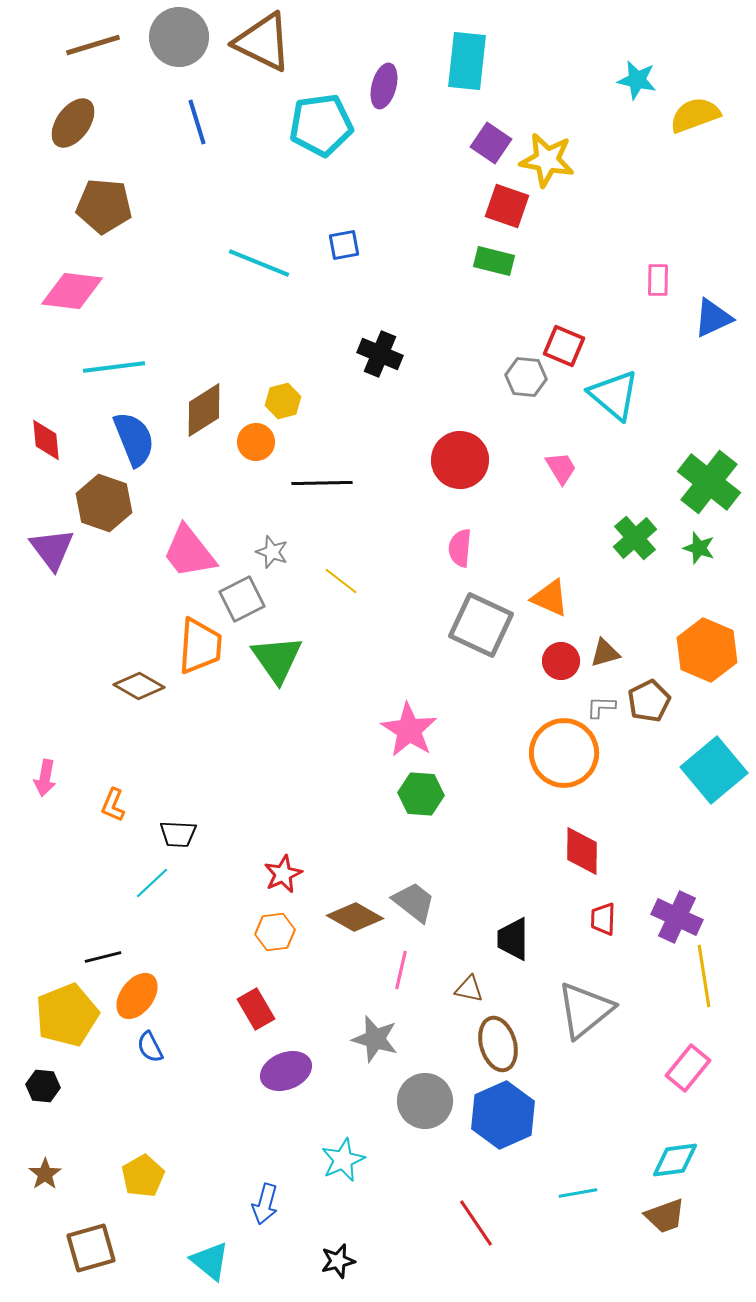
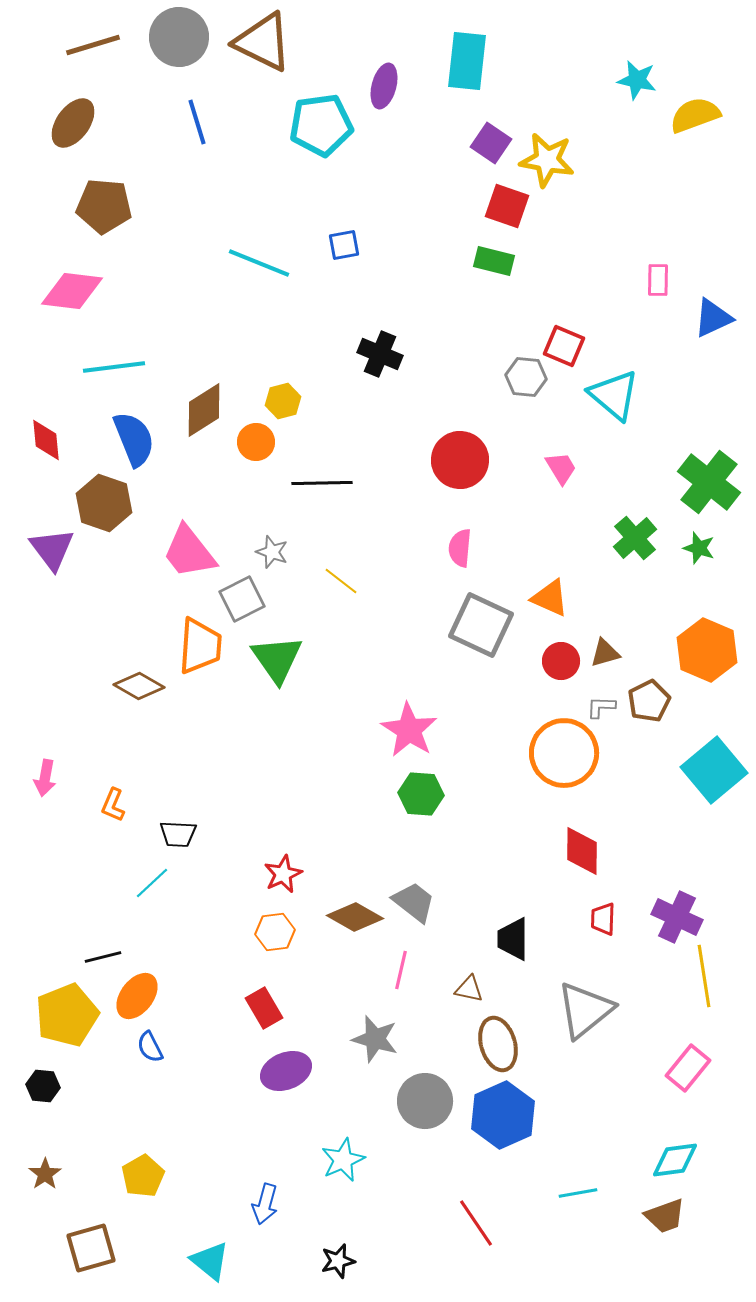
red rectangle at (256, 1009): moved 8 px right, 1 px up
